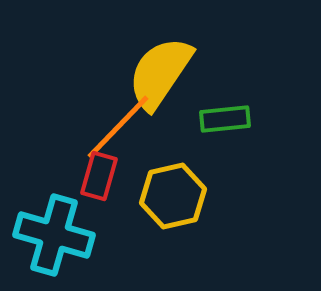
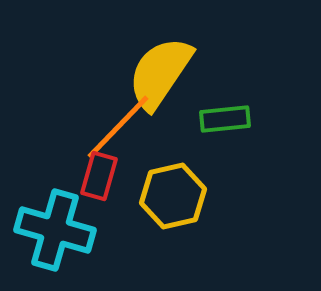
cyan cross: moved 1 px right, 5 px up
